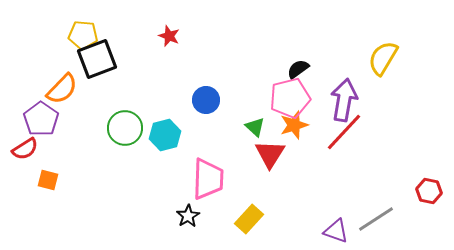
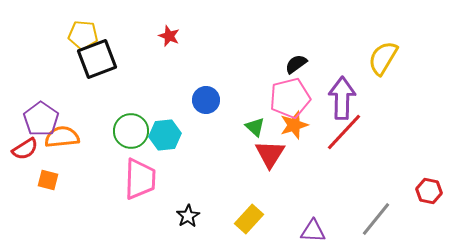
black semicircle: moved 2 px left, 5 px up
orange semicircle: moved 48 px down; rotated 140 degrees counterclockwise
purple arrow: moved 2 px left, 2 px up; rotated 9 degrees counterclockwise
green circle: moved 6 px right, 3 px down
cyan hexagon: rotated 8 degrees clockwise
pink trapezoid: moved 68 px left
gray line: rotated 18 degrees counterclockwise
purple triangle: moved 23 px left; rotated 16 degrees counterclockwise
